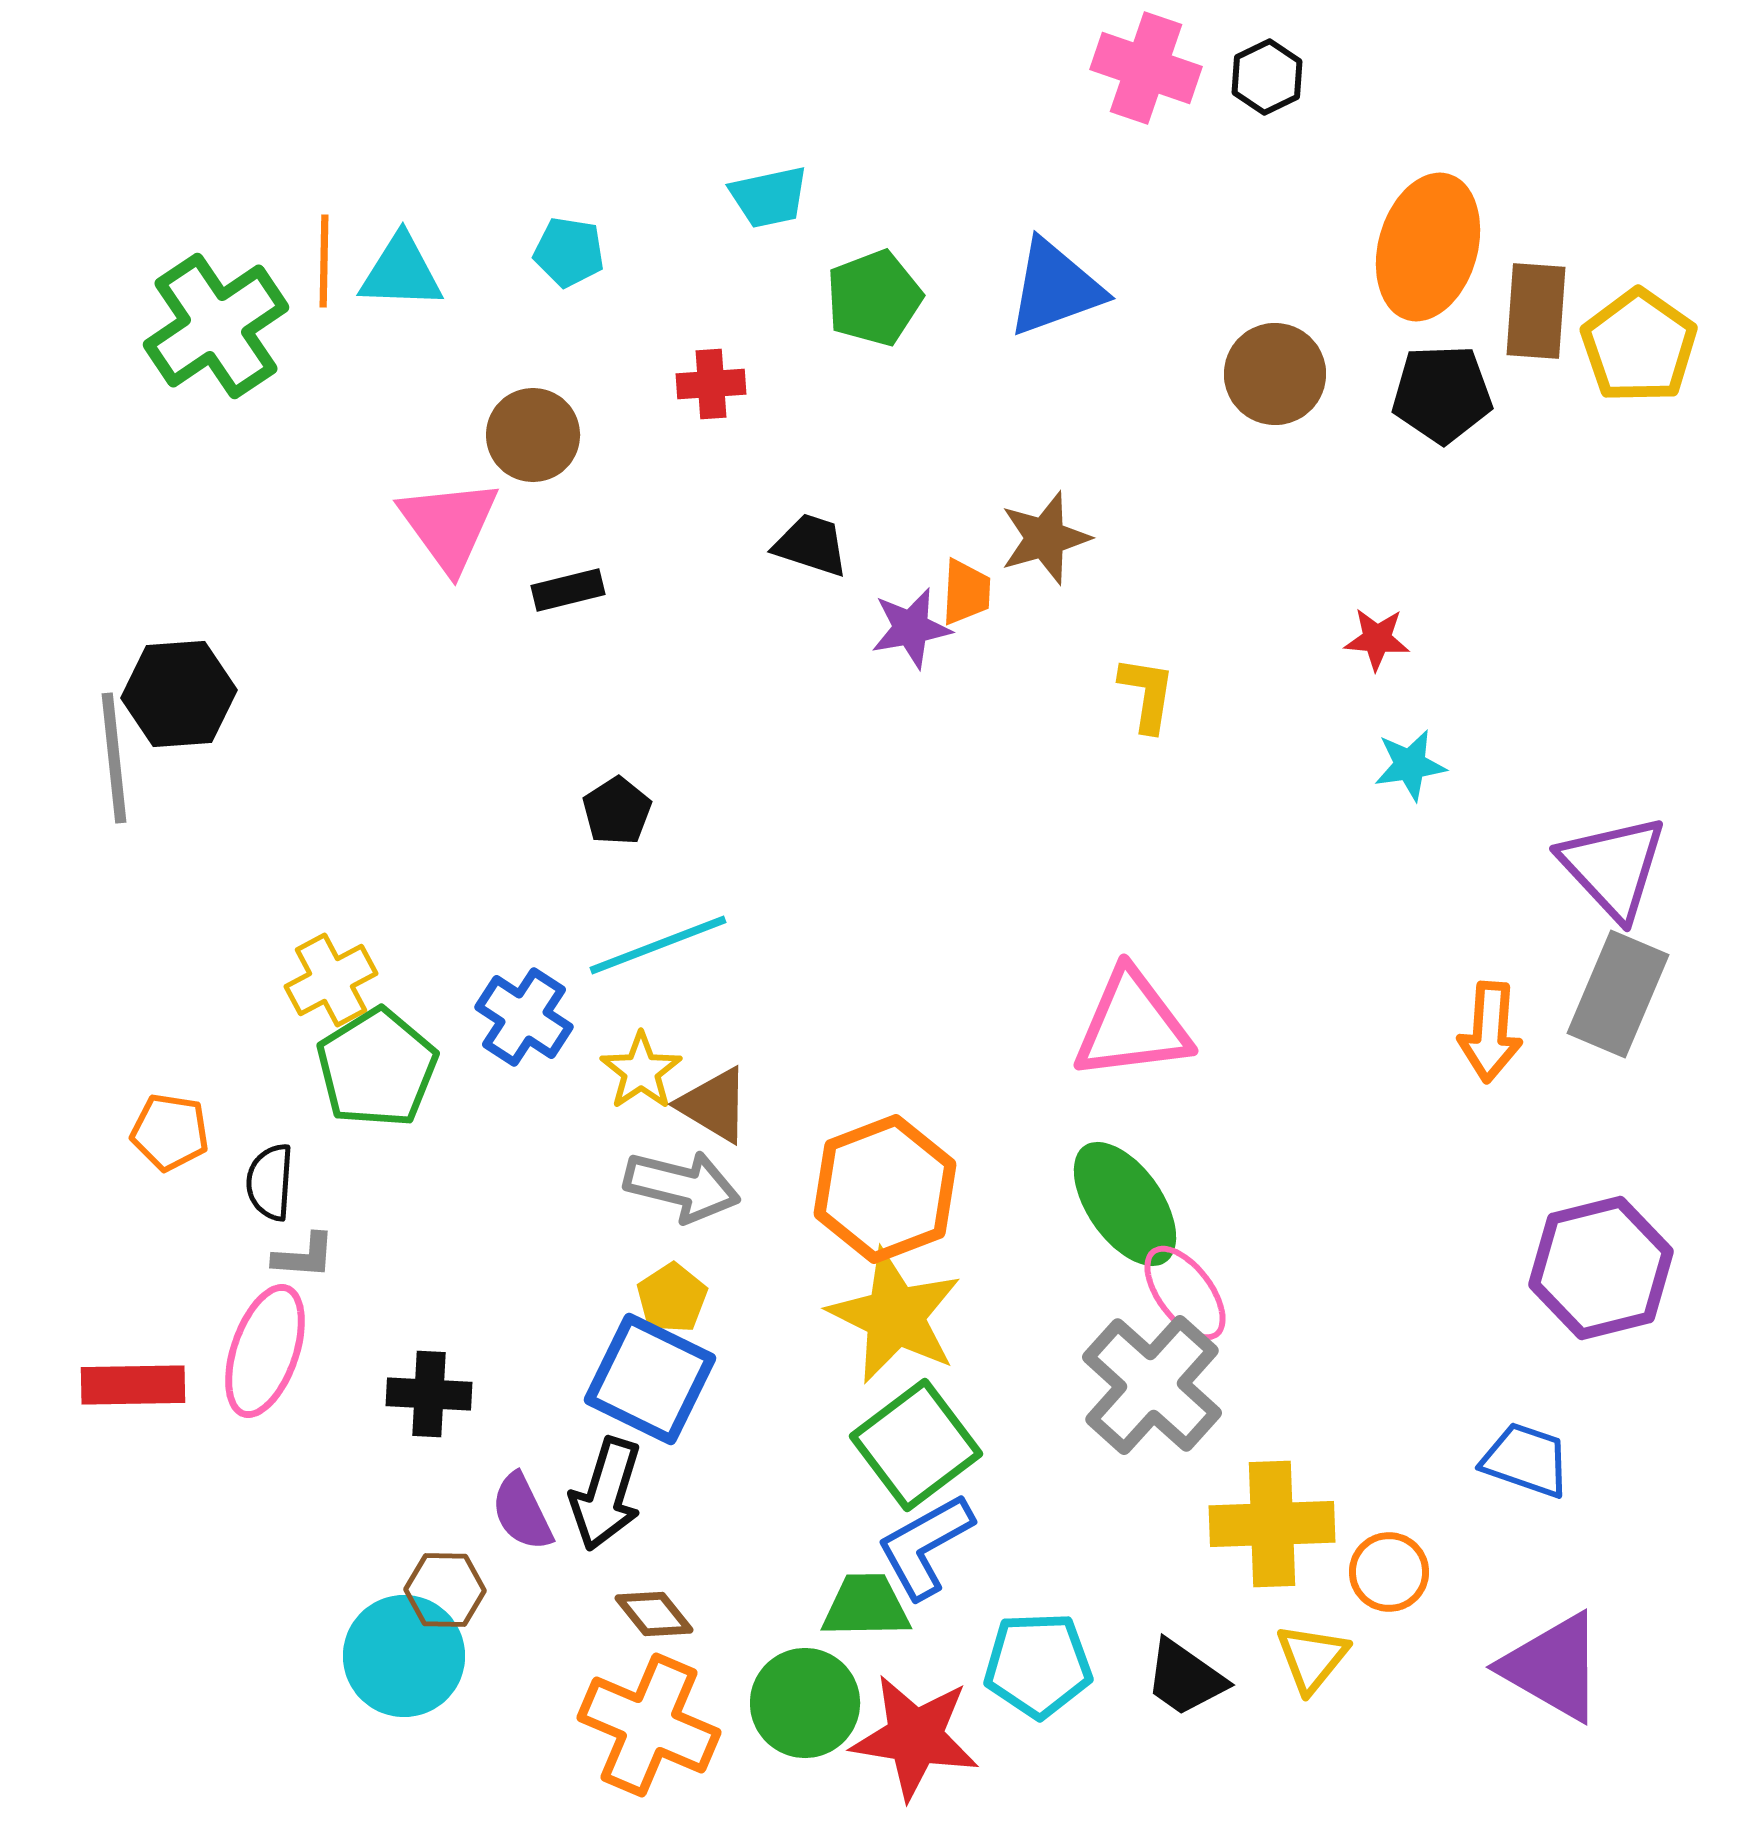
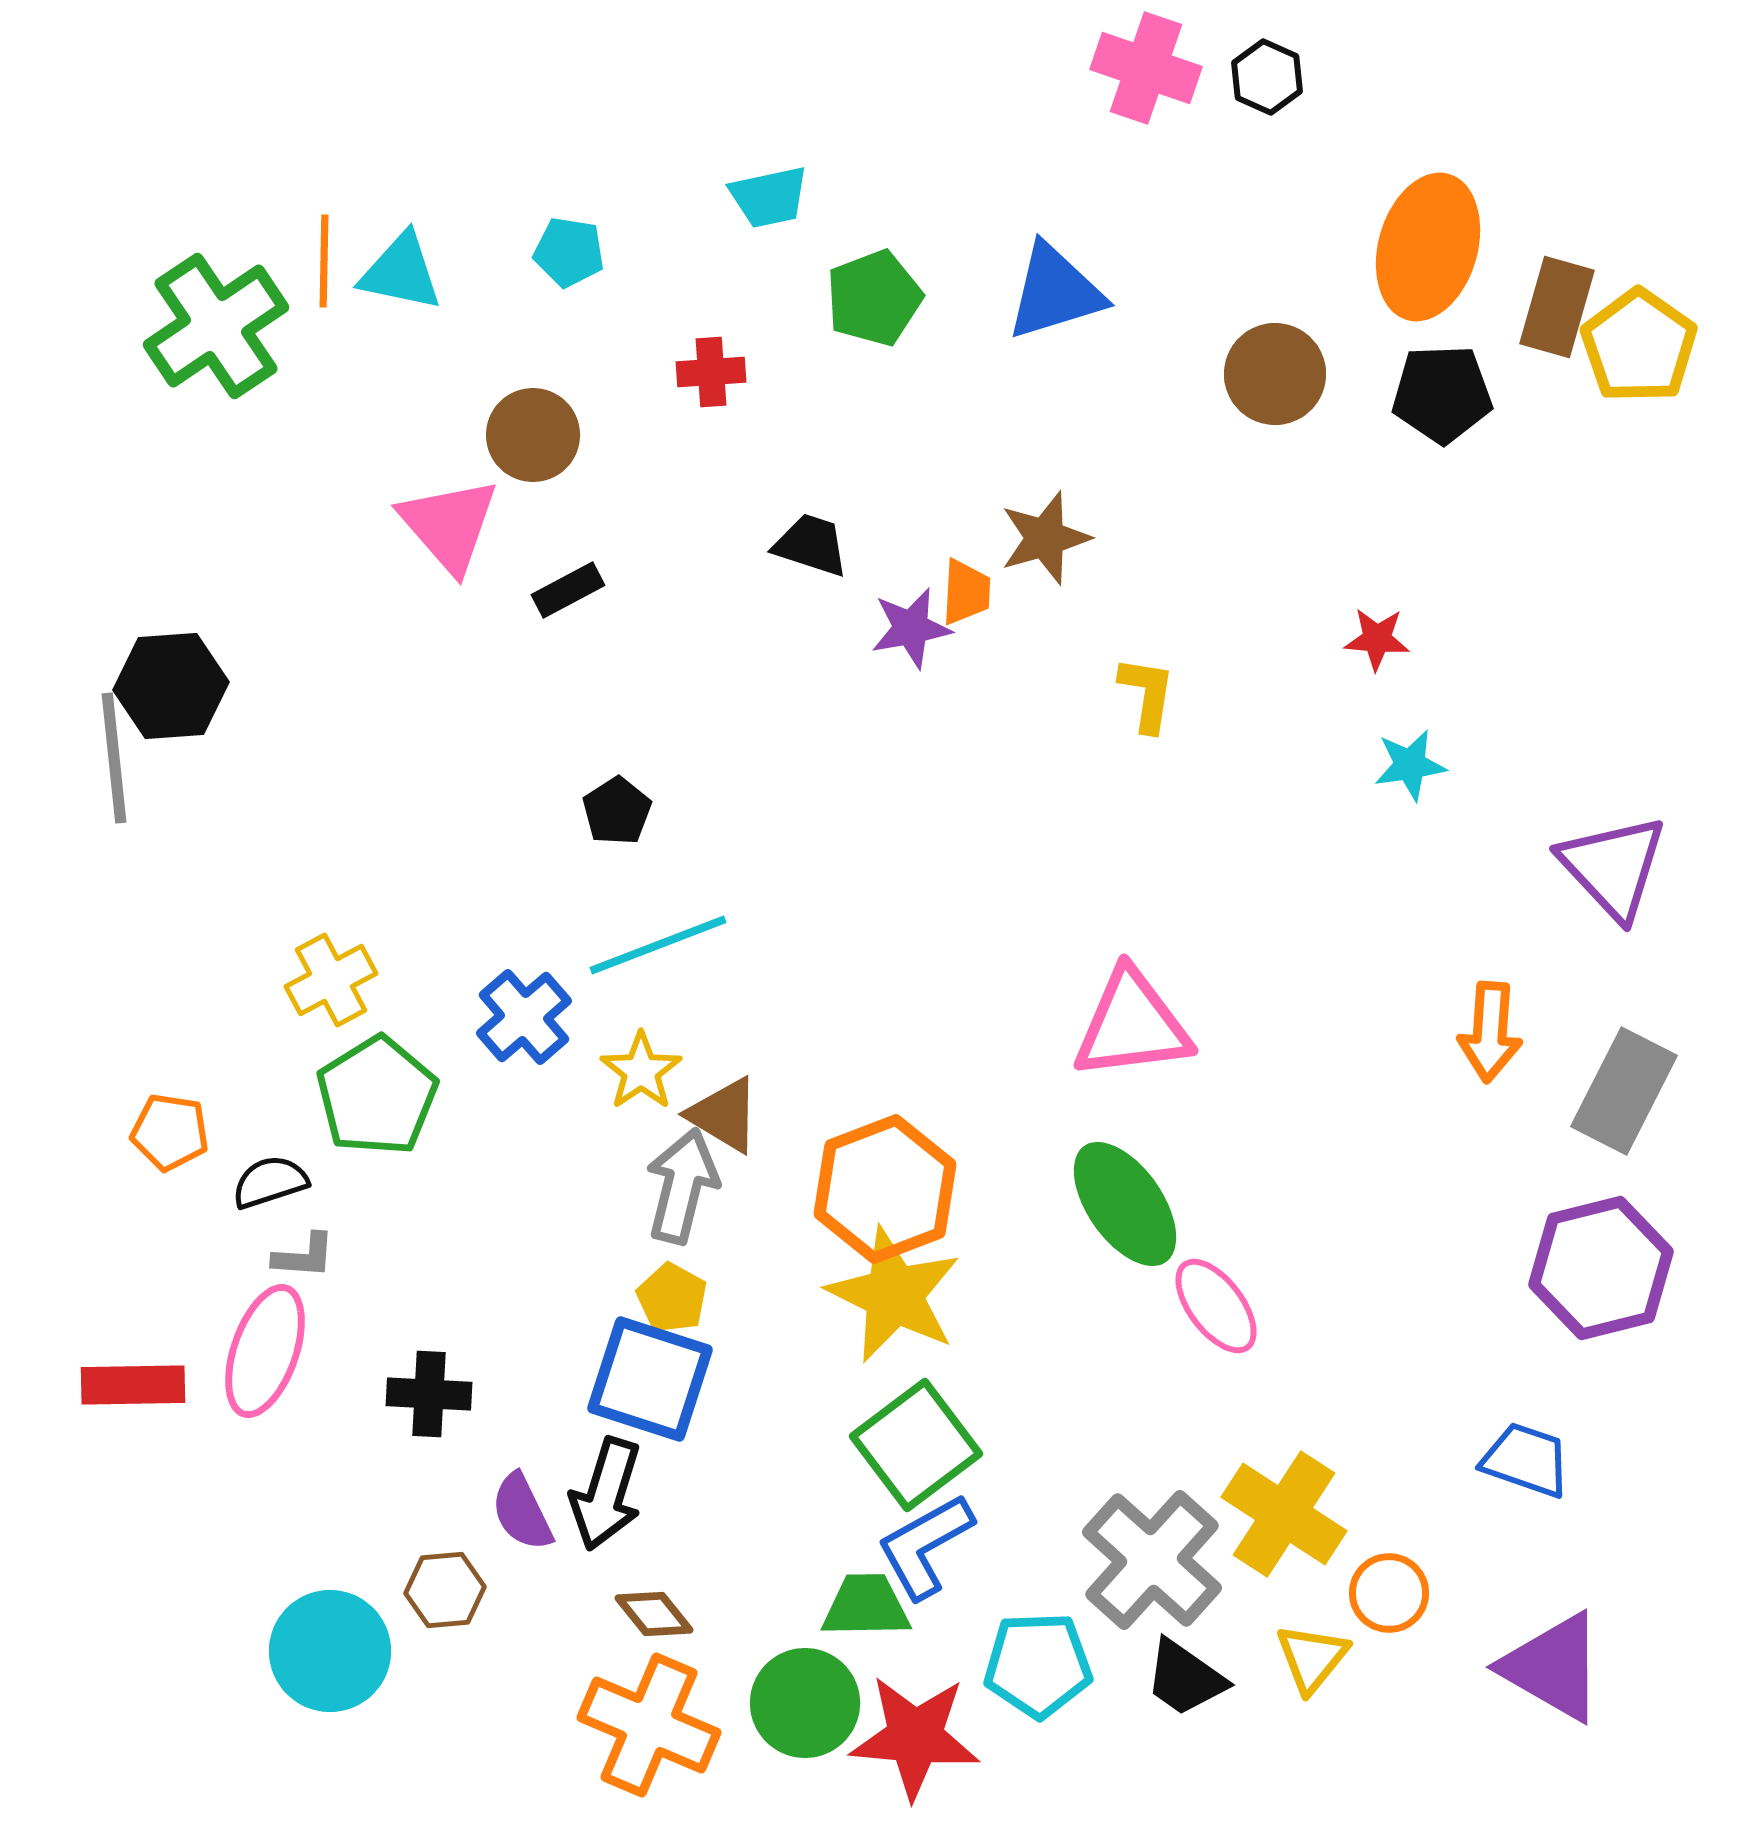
black hexagon at (1267, 77): rotated 10 degrees counterclockwise
cyan triangle at (401, 272): rotated 10 degrees clockwise
blue triangle at (1055, 288): moved 4 px down; rotated 3 degrees clockwise
brown rectangle at (1536, 311): moved 21 px right, 4 px up; rotated 12 degrees clockwise
red cross at (711, 384): moved 12 px up
pink triangle at (449, 525): rotated 5 degrees counterclockwise
black rectangle at (568, 590): rotated 14 degrees counterclockwise
black hexagon at (179, 694): moved 8 px left, 8 px up
gray rectangle at (1618, 994): moved 6 px right, 97 px down; rotated 4 degrees clockwise
blue cross at (524, 1017): rotated 16 degrees clockwise
green pentagon at (377, 1068): moved 28 px down
brown triangle at (714, 1105): moved 10 px right, 10 px down
black semicircle at (270, 1182): rotated 68 degrees clockwise
gray arrow at (682, 1186): rotated 90 degrees counterclockwise
pink ellipse at (1185, 1293): moved 31 px right, 13 px down
yellow pentagon at (672, 1298): rotated 10 degrees counterclockwise
yellow star at (895, 1316): moved 1 px left, 21 px up
blue square at (650, 1379): rotated 8 degrees counterclockwise
gray cross at (1152, 1385): moved 175 px down
yellow cross at (1272, 1524): moved 12 px right, 10 px up; rotated 35 degrees clockwise
orange circle at (1389, 1572): moved 21 px down
brown hexagon at (445, 1590): rotated 6 degrees counterclockwise
cyan circle at (404, 1656): moved 74 px left, 5 px up
red star at (915, 1737): rotated 4 degrees counterclockwise
